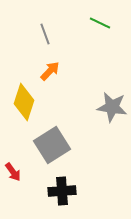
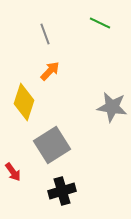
black cross: rotated 12 degrees counterclockwise
